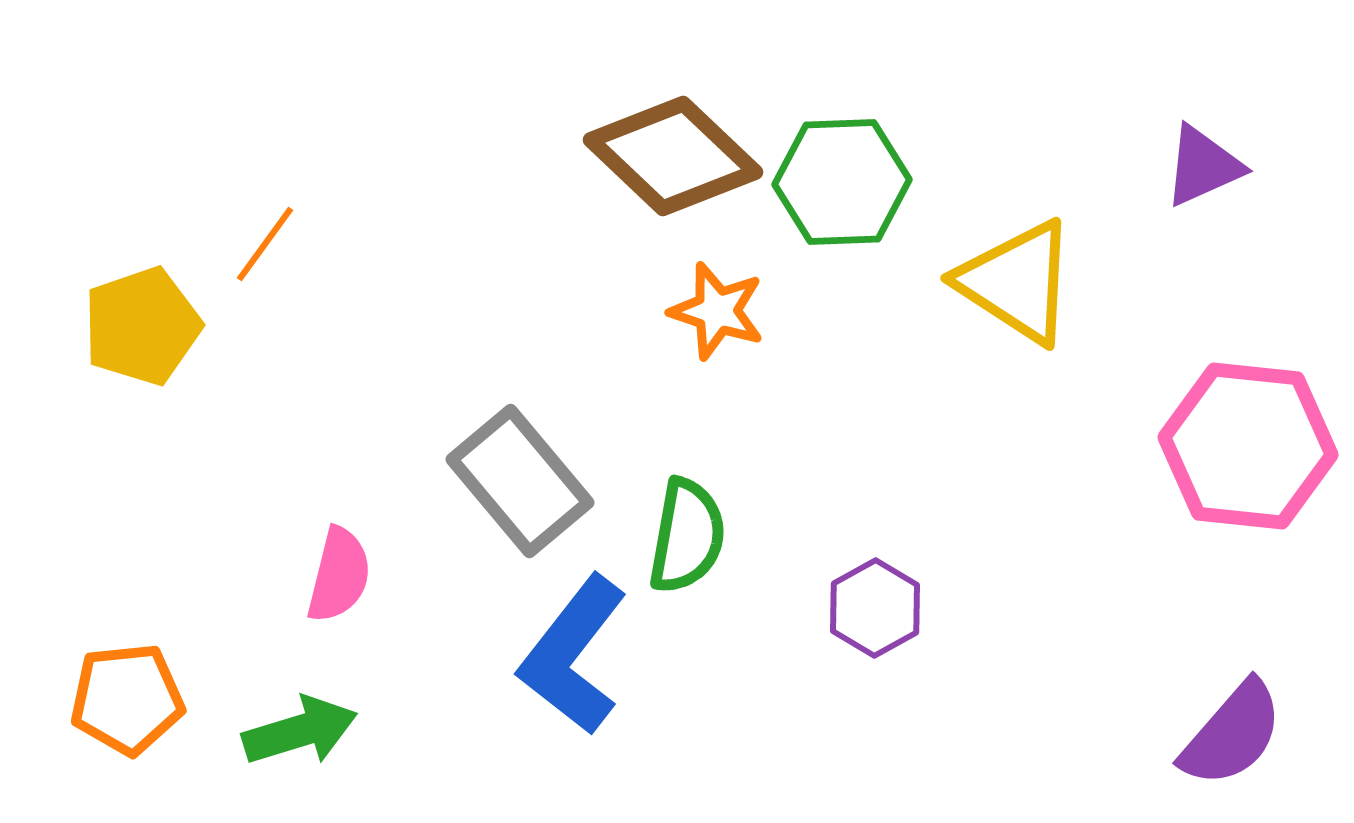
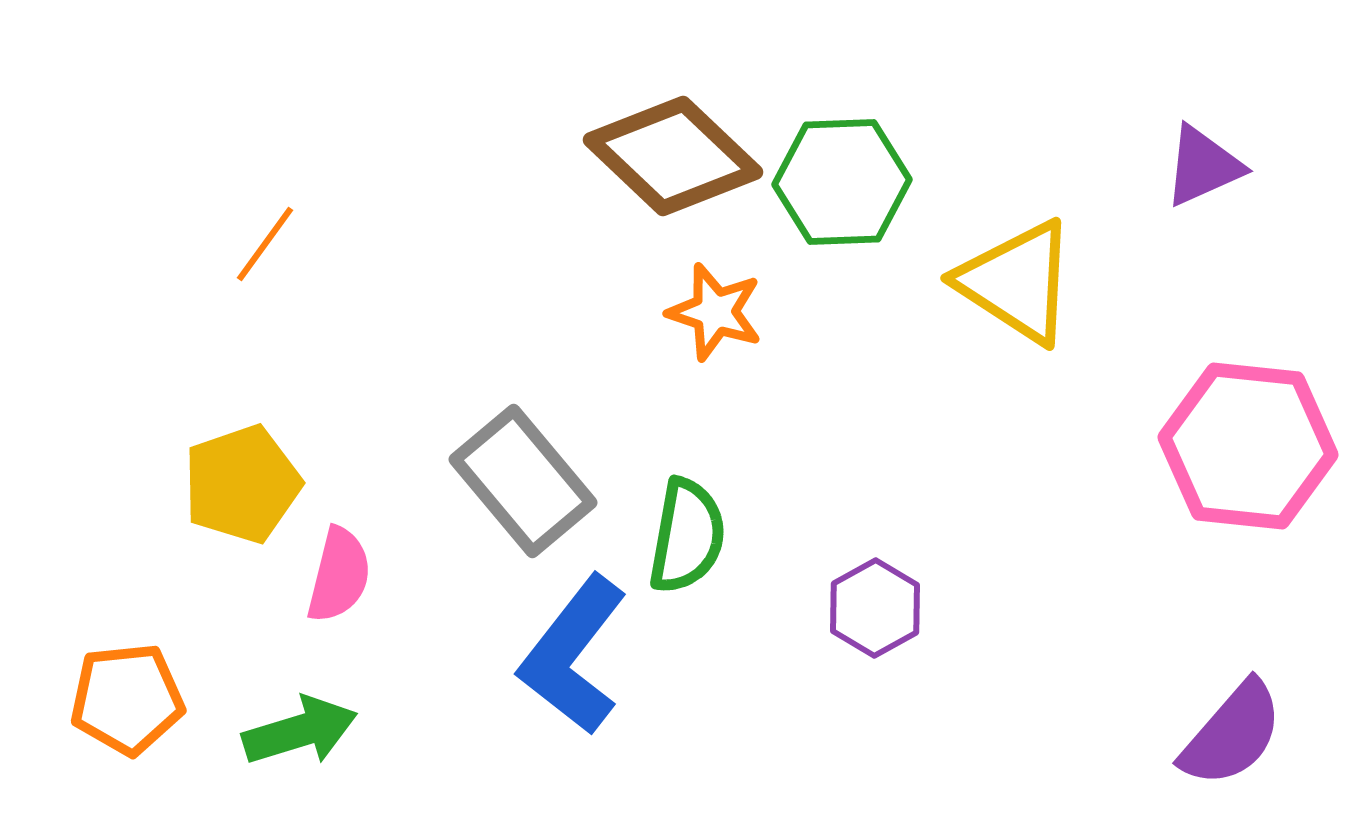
orange star: moved 2 px left, 1 px down
yellow pentagon: moved 100 px right, 158 px down
gray rectangle: moved 3 px right
